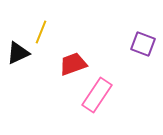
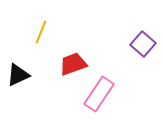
purple square: rotated 20 degrees clockwise
black triangle: moved 22 px down
pink rectangle: moved 2 px right, 1 px up
